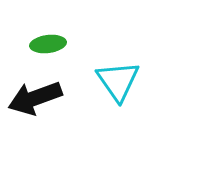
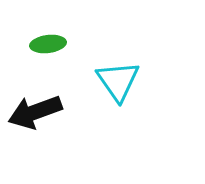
black arrow: moved 14 px down
